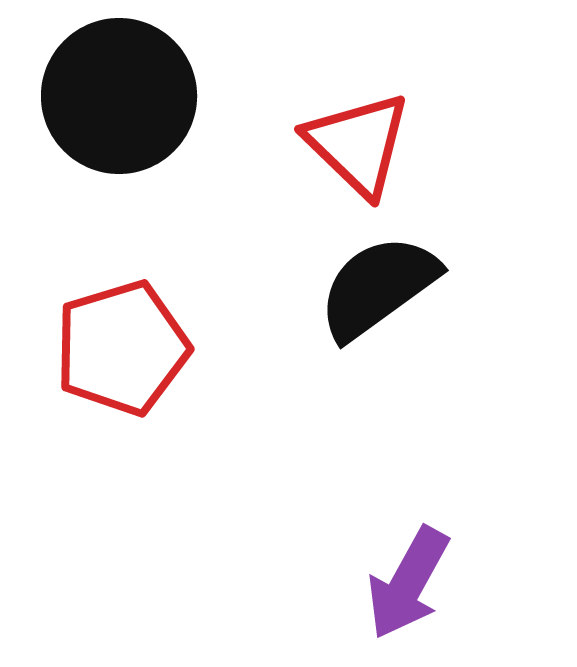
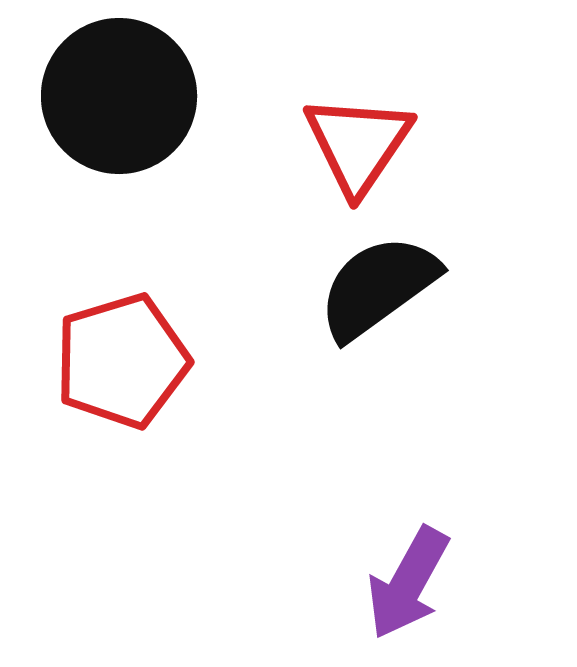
red triangle: rotated 20 degrees clockwise
red pentagon: moved 13 px down
